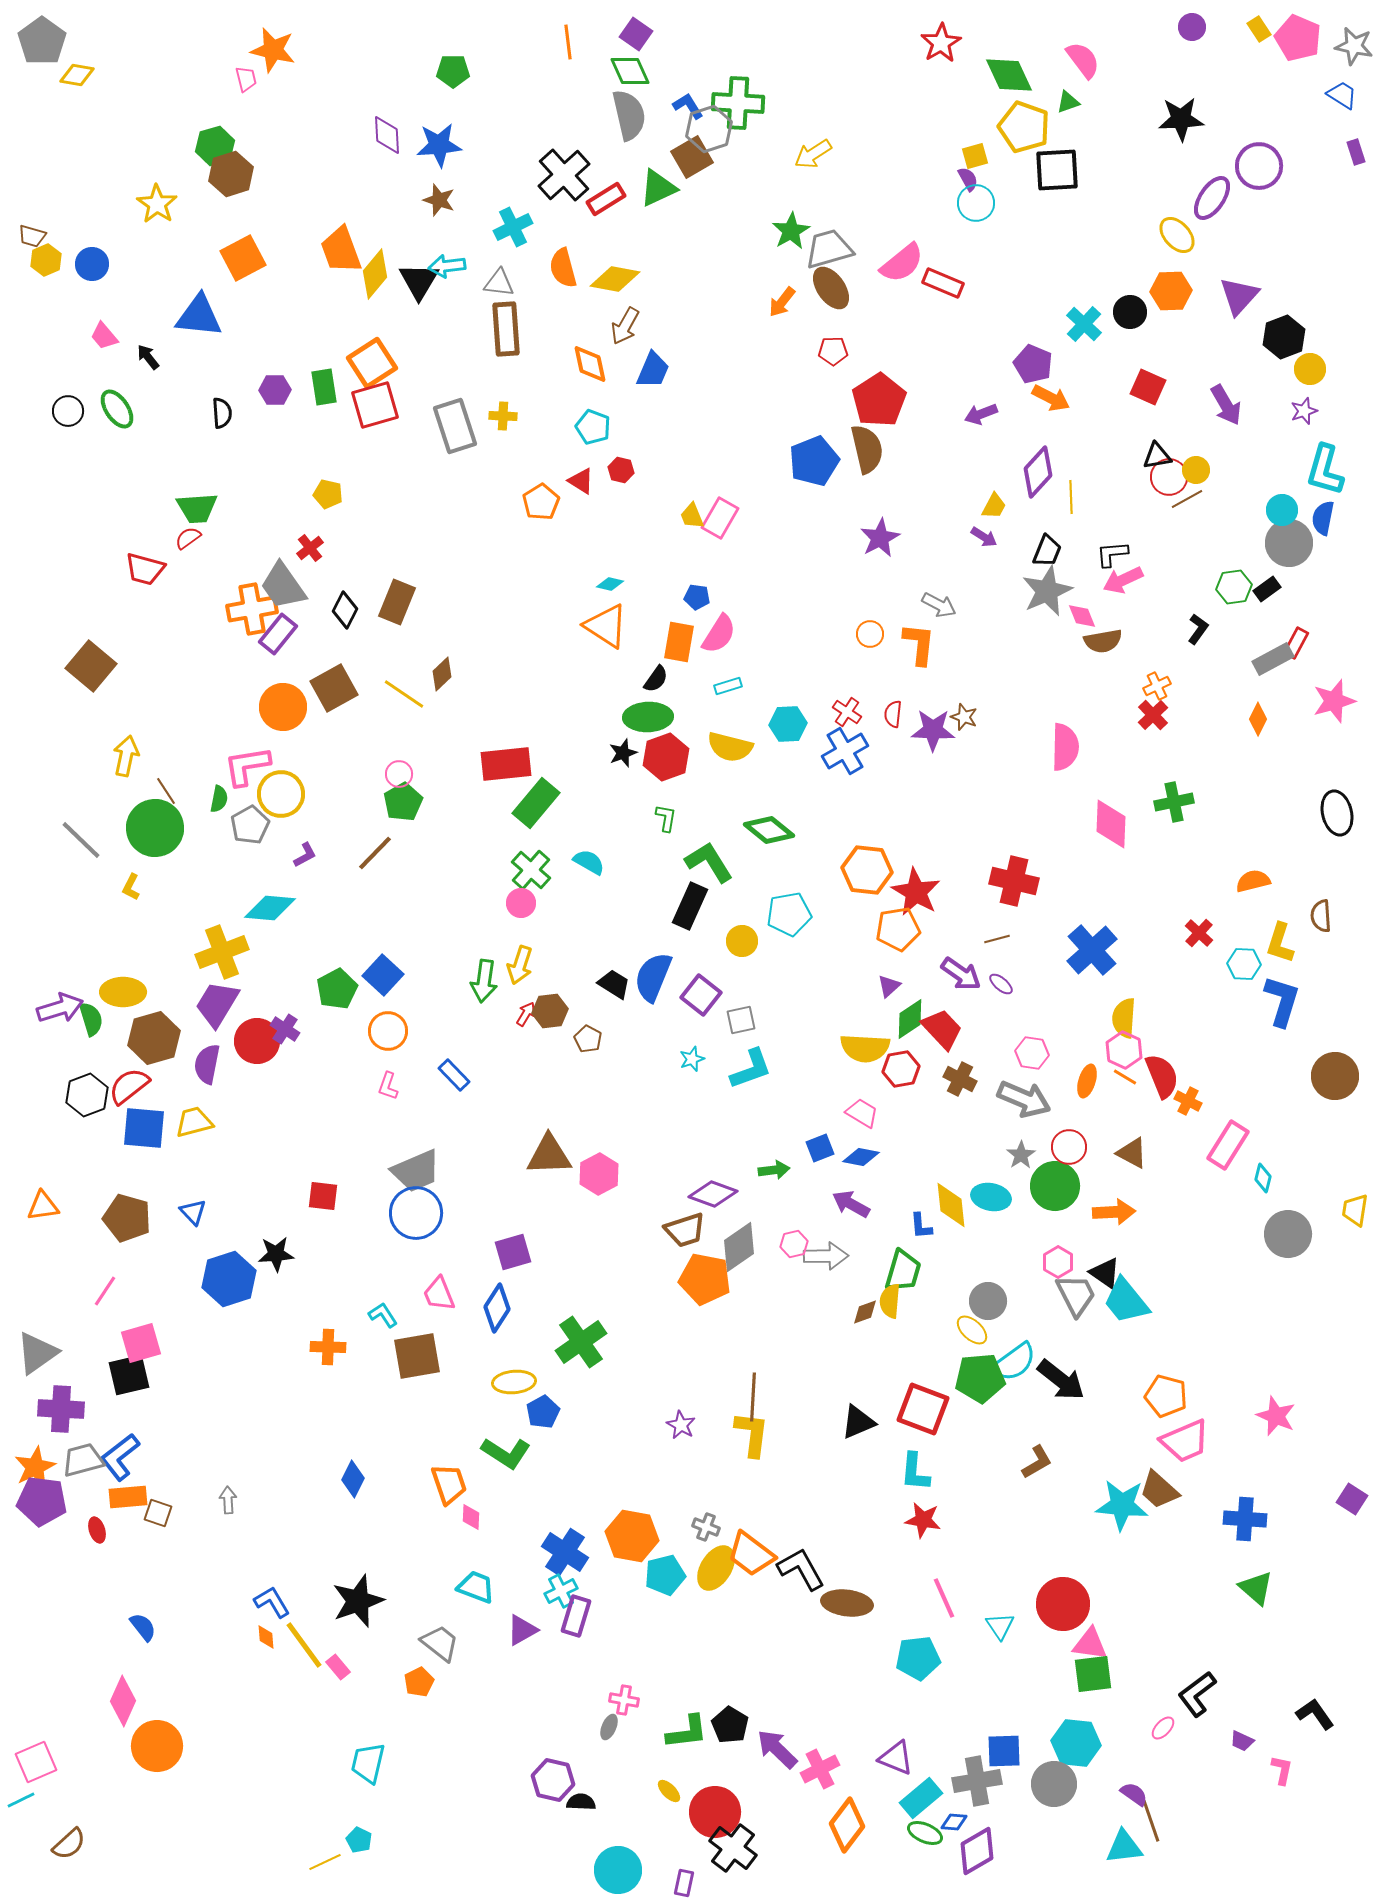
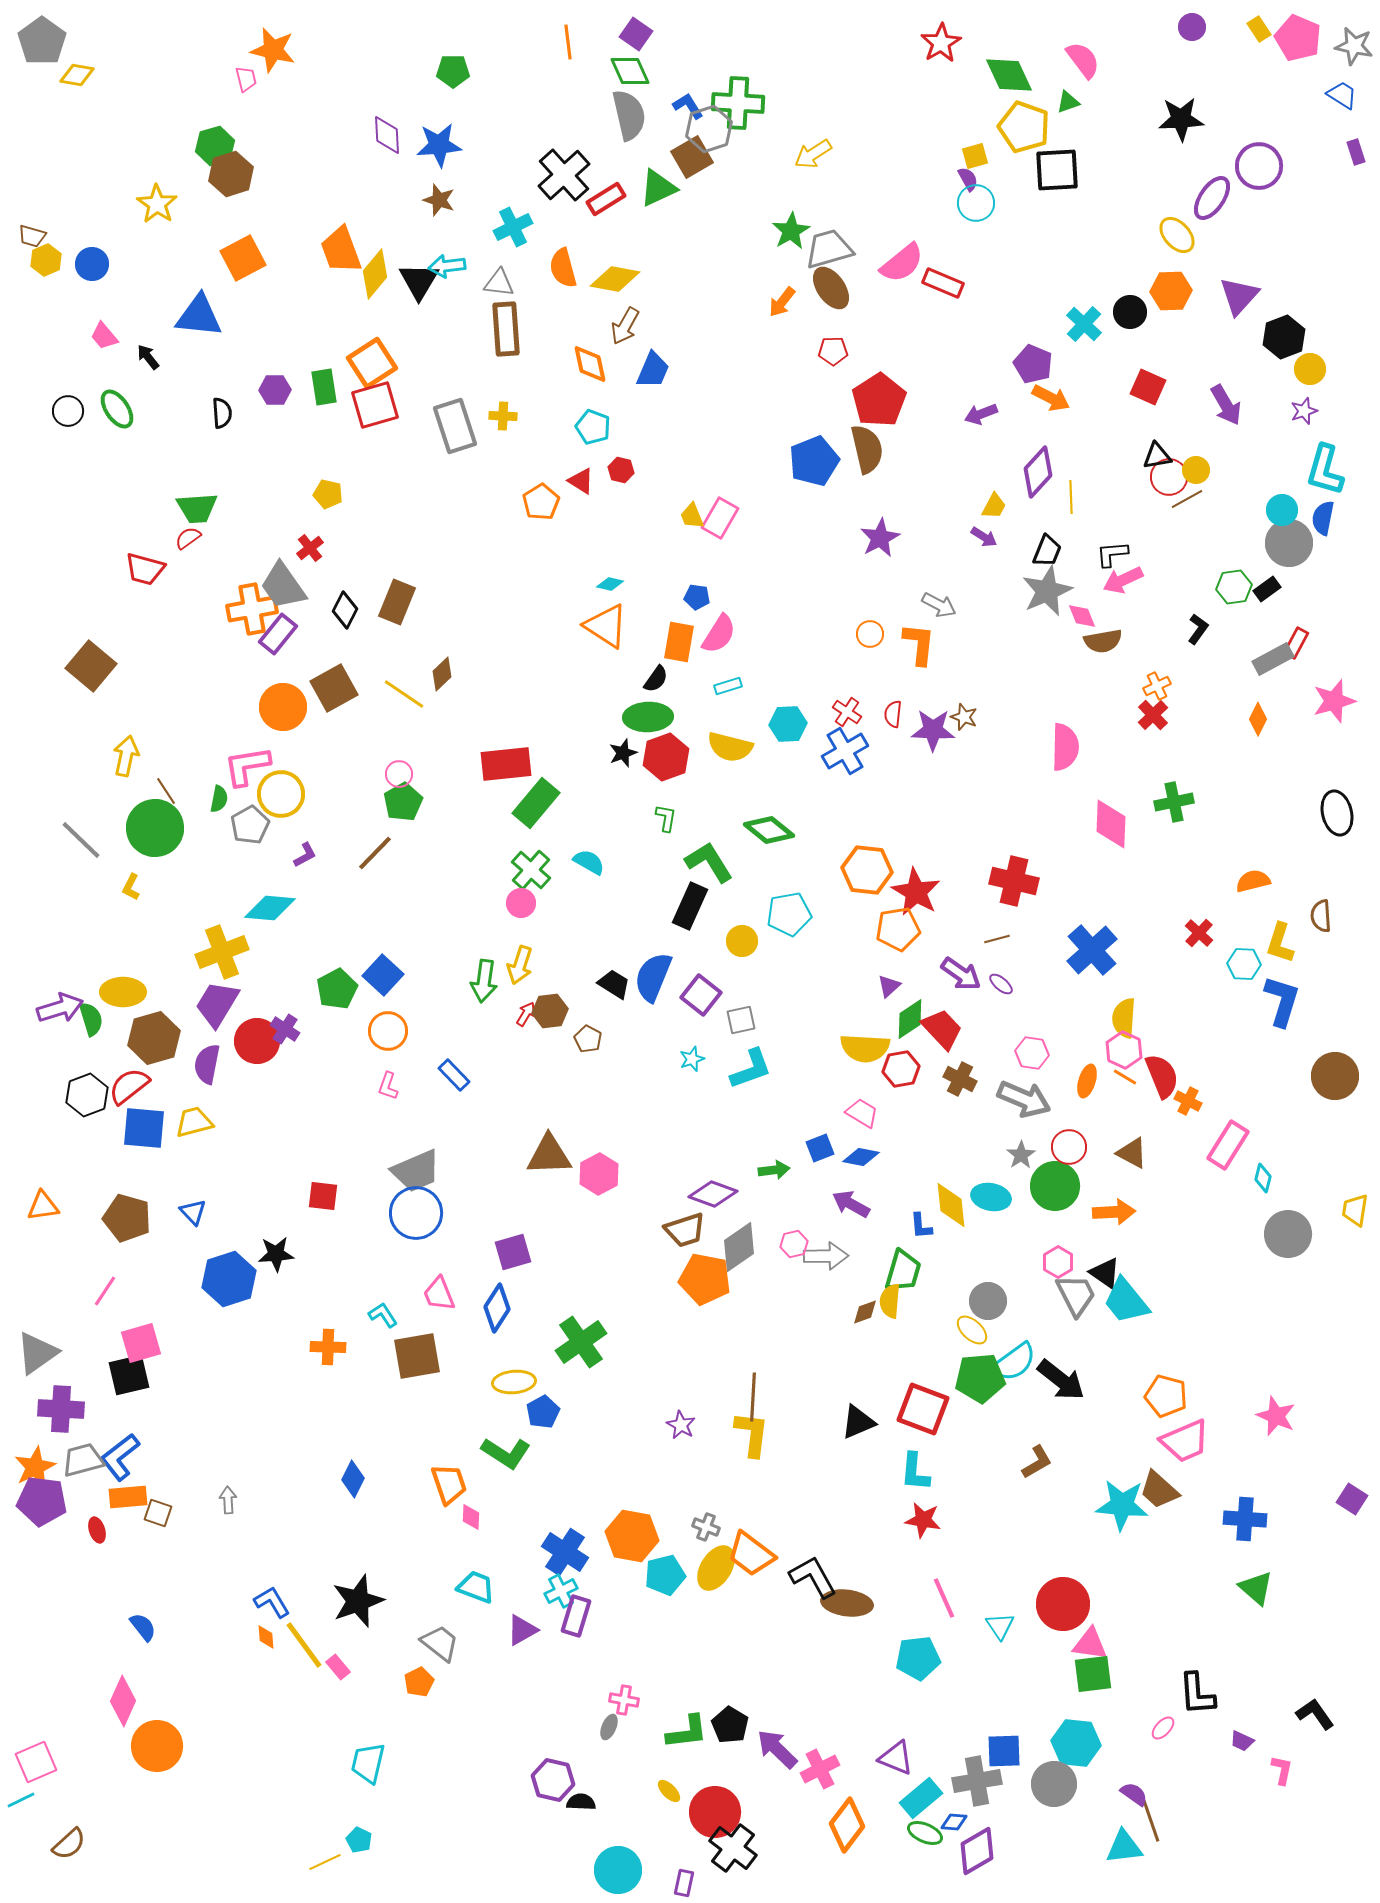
black L-shape at (801, 1569): moved 12 px right, 8 px down
black L-shape at (1197, 1694): rotated 57 degrees counterclockwise
